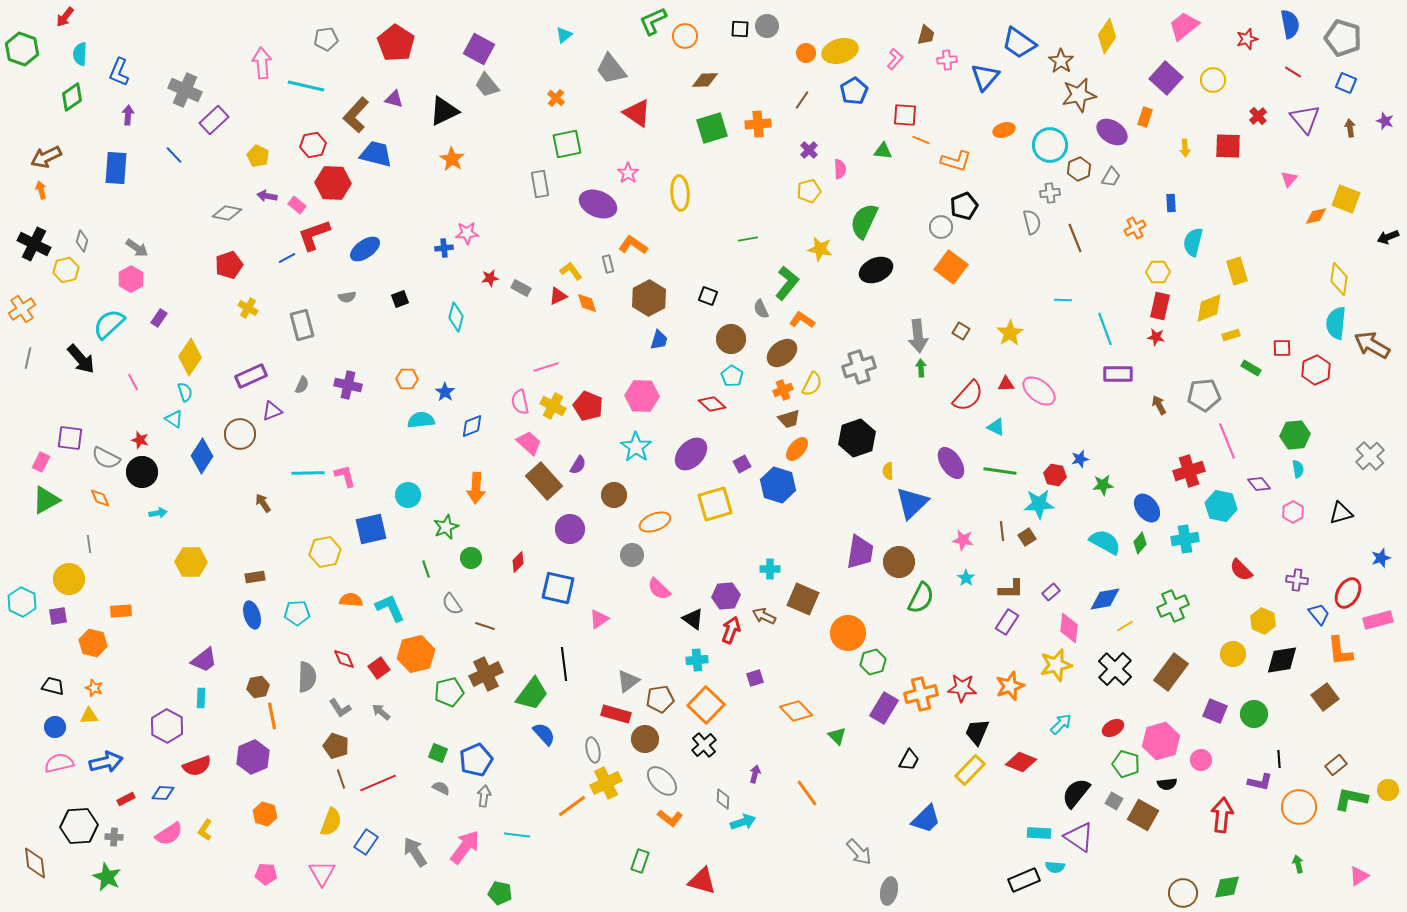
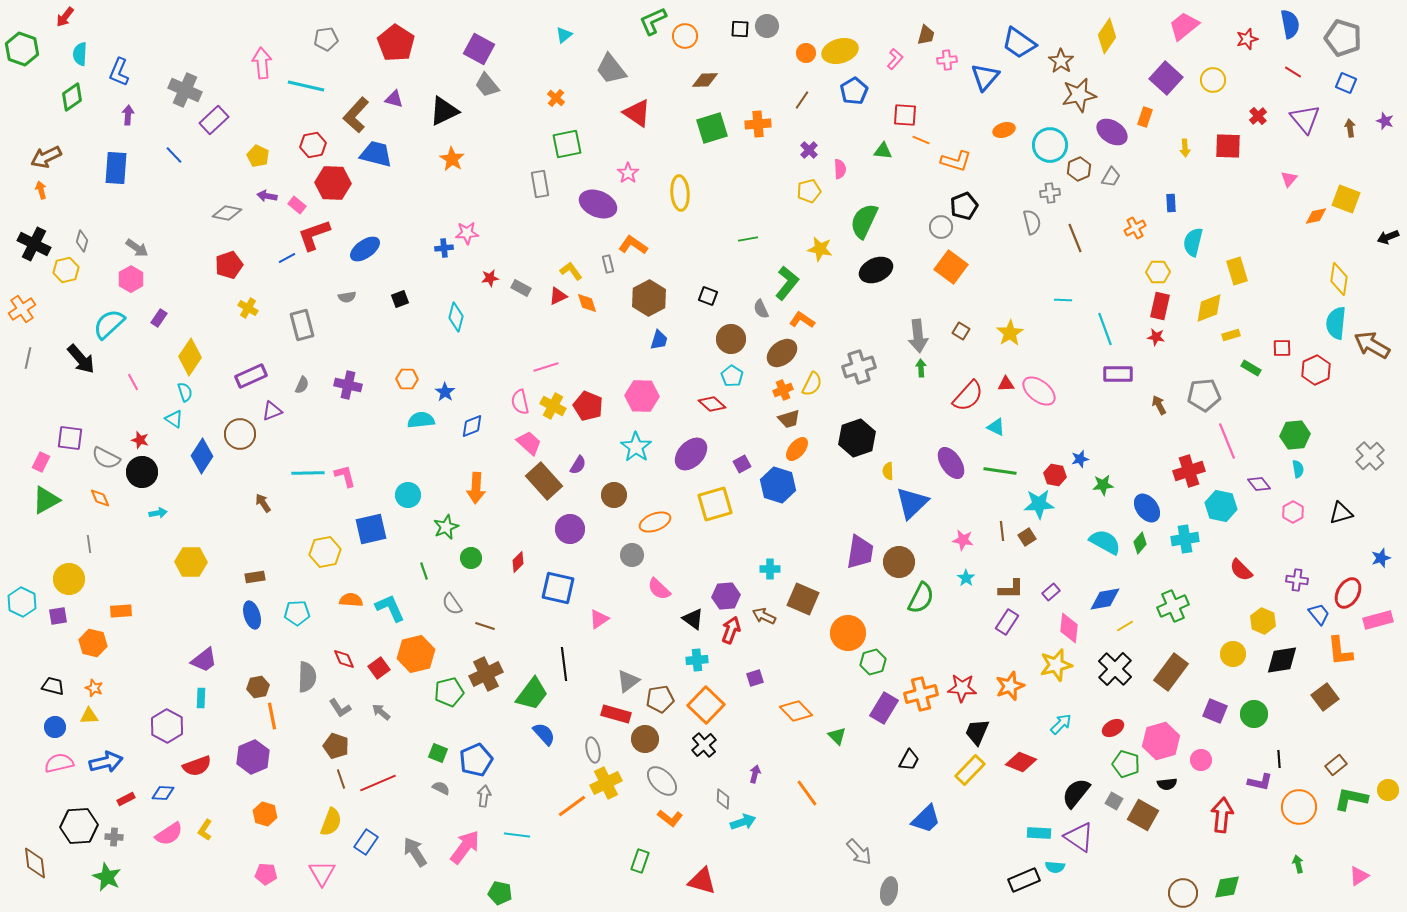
green line at (426, 569): moved 2 px left, 2 px down
